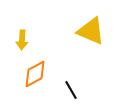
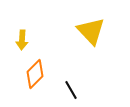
yellow triangle: rotated 24 degrees clockwise
orange diamond: rotated 16 degrees counterclockwise
